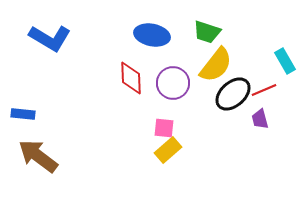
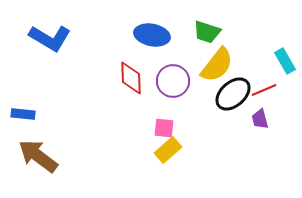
yellow semicircle: moved 1 px right
purple circle: moved 2 px up
